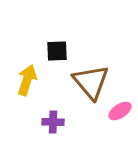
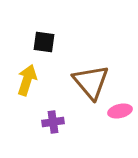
black square: moved 13 px left, 9 px up; rotated 10 degrees clockwise
pink ellipse: rotated 20 degrees clockwise
purple cross: rotated 10 degrees counterclockwise
